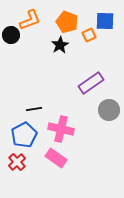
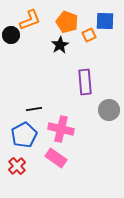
purple rectangle: moved 6 px left, 1 px up; rotated 60 degrees counterclockwise
red cross: moved 4 px down
